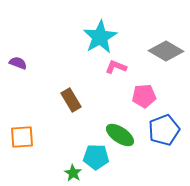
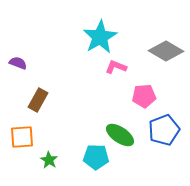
brown rectangle: moved 33 px left; rotated 60 degrees clockwise
green star: moved 24 px left, 13 px up
